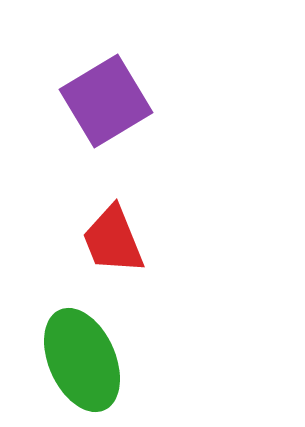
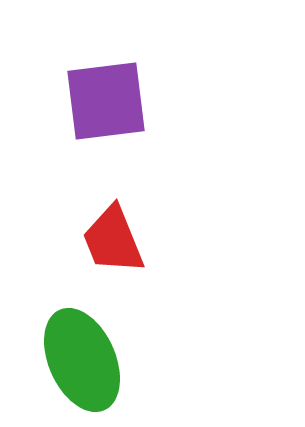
purple square: rotated 24 degrees clockwise
